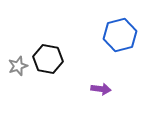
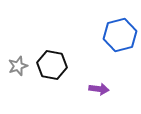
black hexagon: moved 4 px right, 6 px down
purple arrow: moved 2 px left
